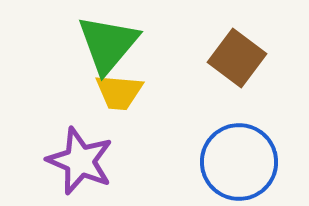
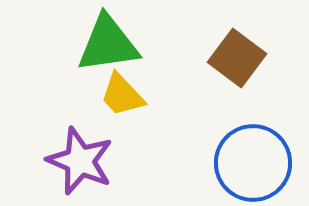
green triangle: rotated 42 degrees clockwise
yellow trapezoid: moved 3 px right, 3 px down; rotated 42 degrees clockwise
blue circle: moved 14 px right, 1 px down
